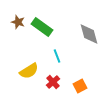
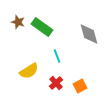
red cross: moved 3 px right, 1 px down
